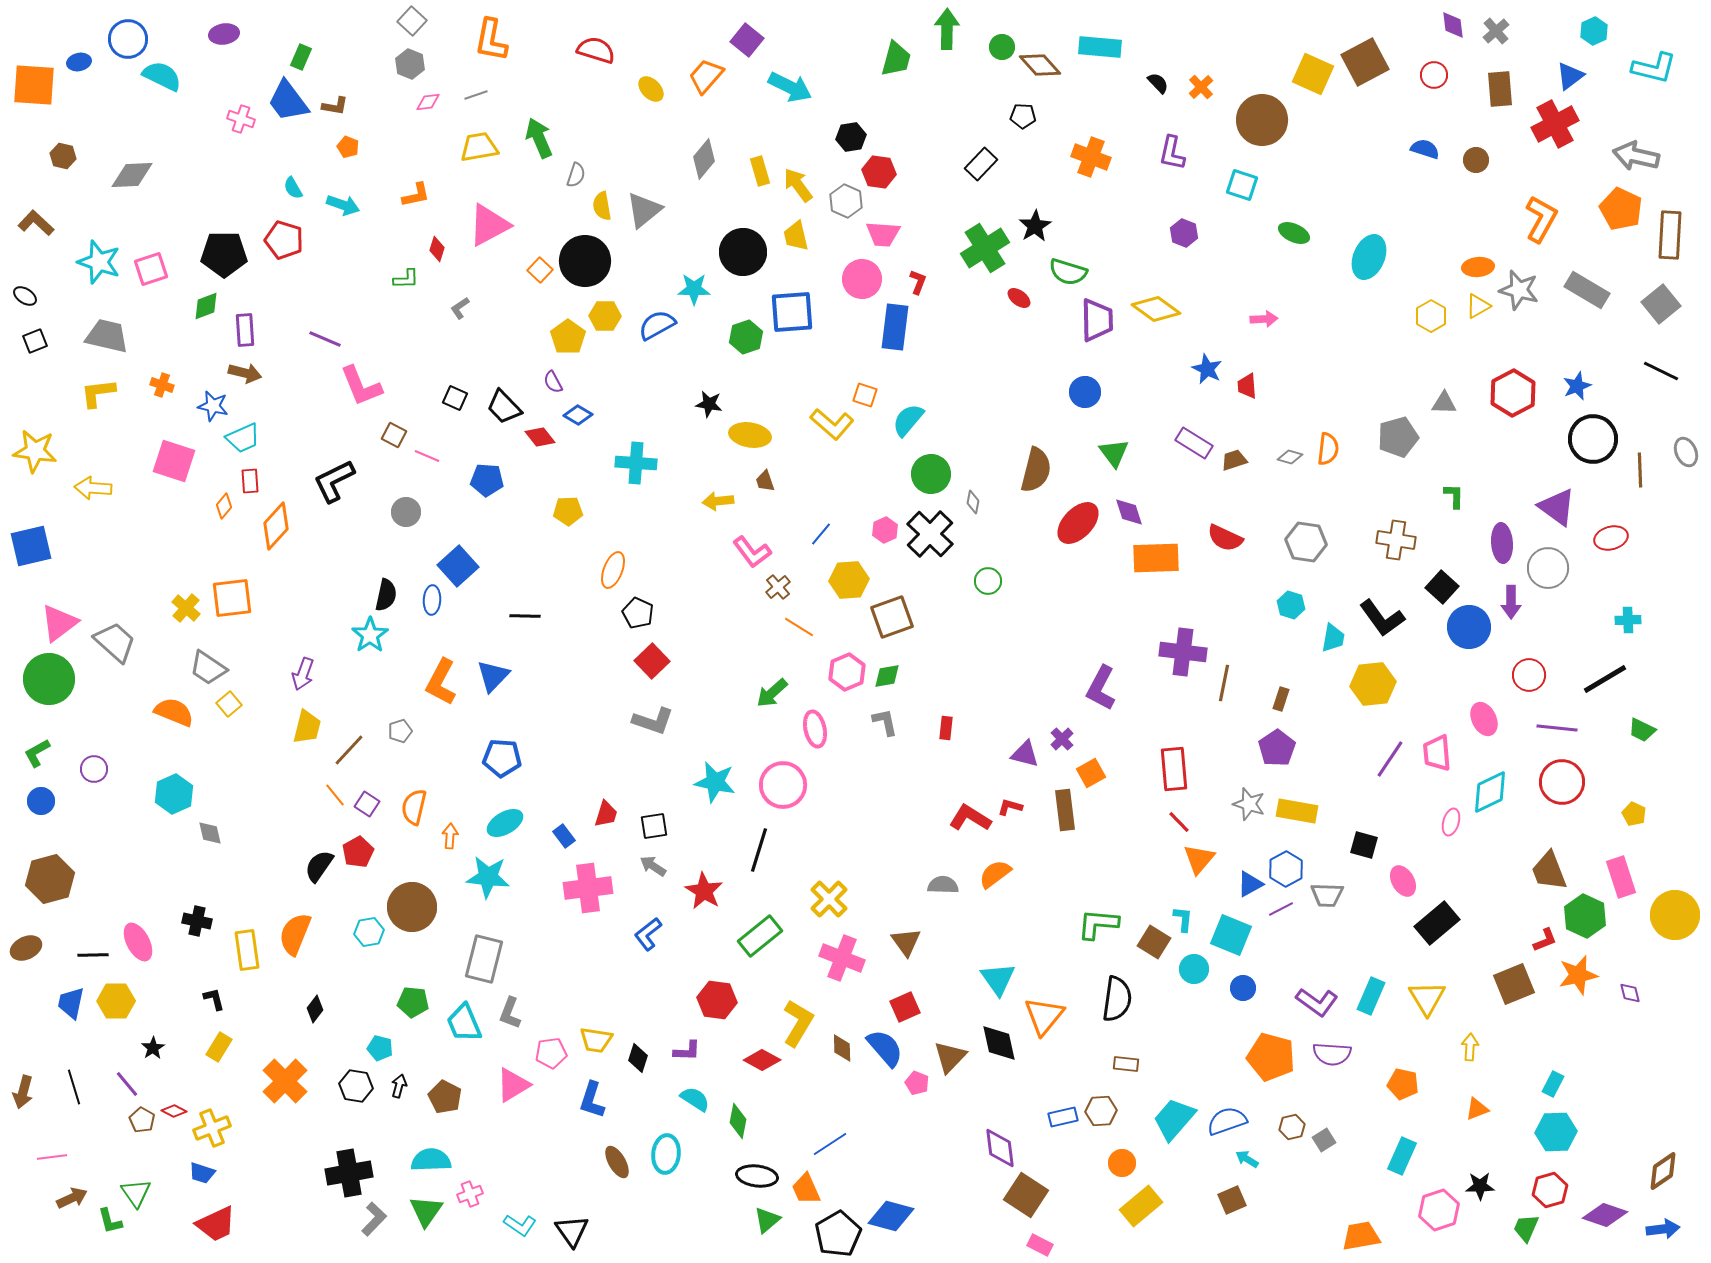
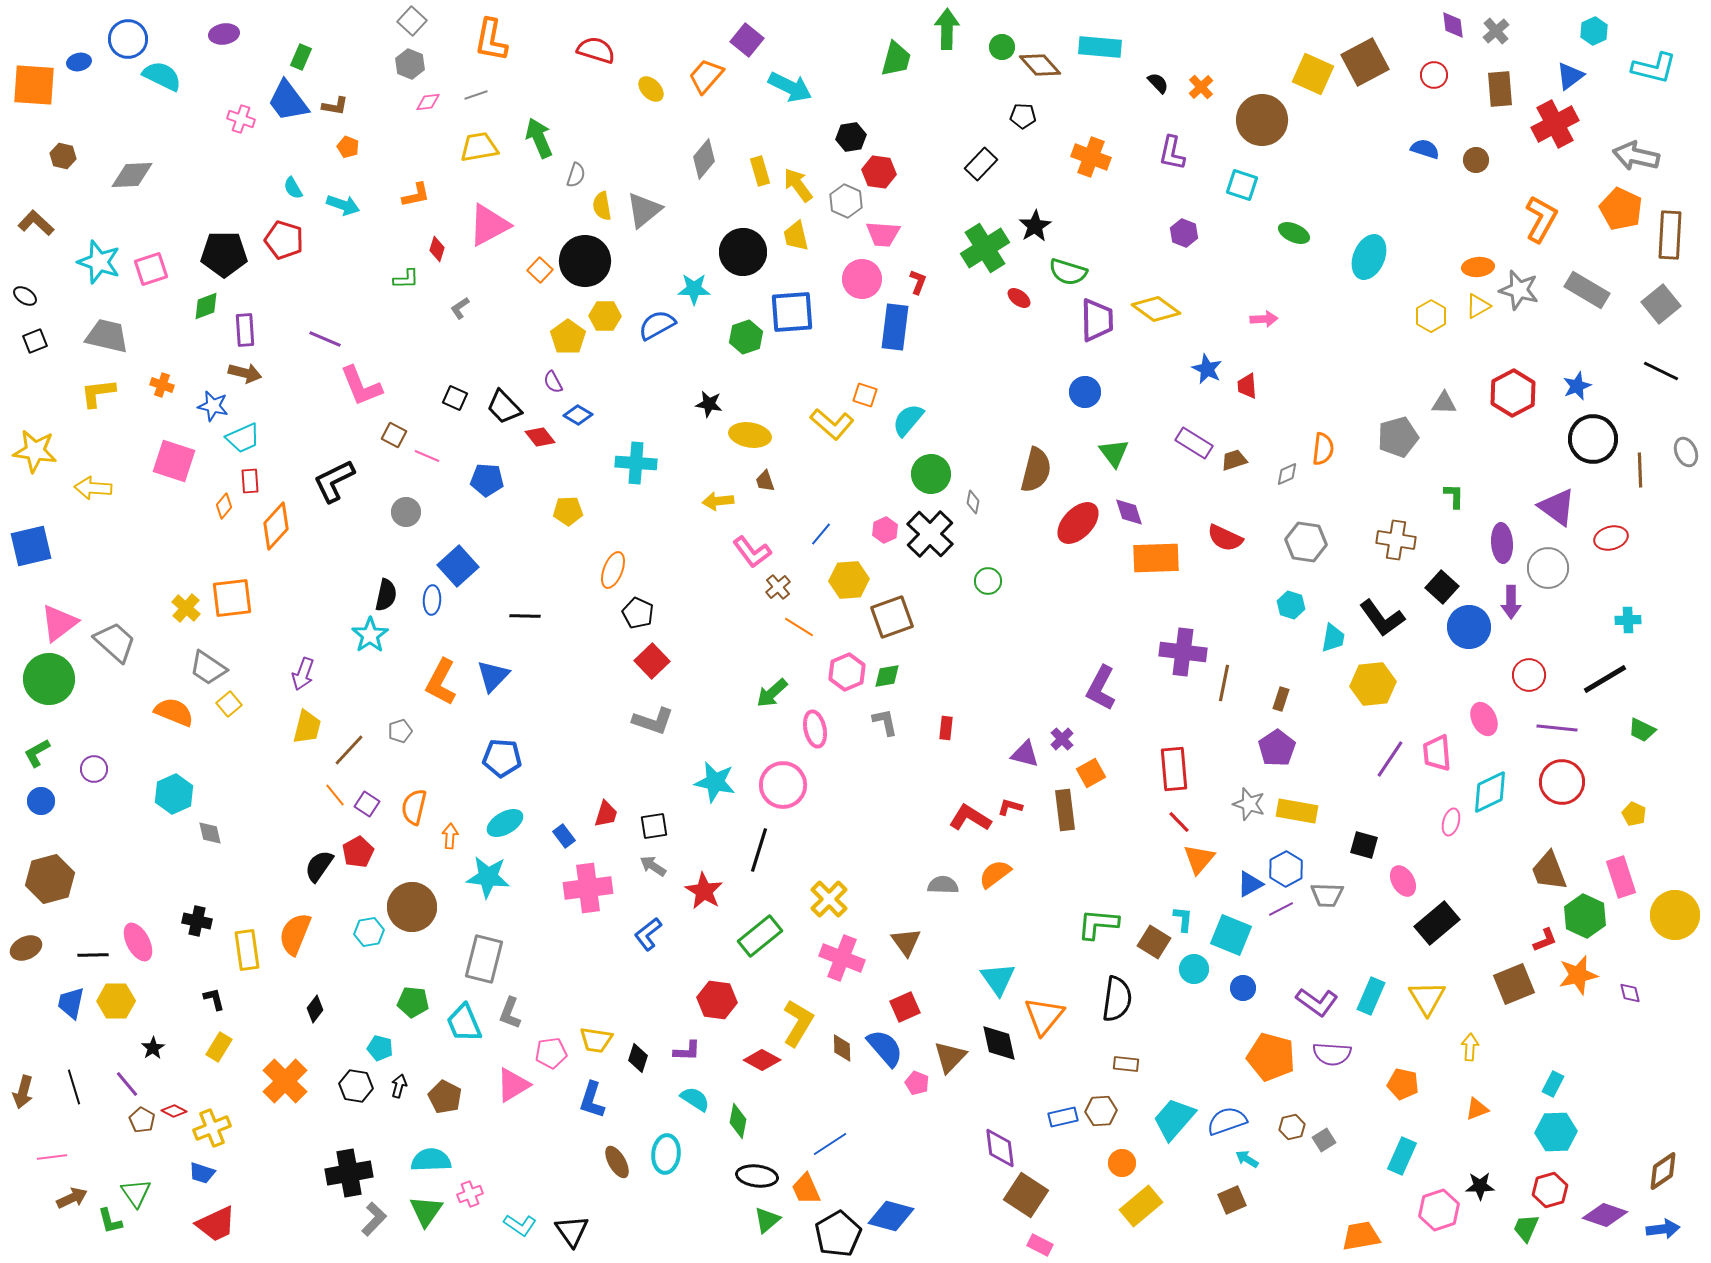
orange semicircle at (1328, 449): moved 5 px left
gray diamond at (1290, 457): moved 3 px left, 17 px down; rotated 40 degrees counterclockwise
